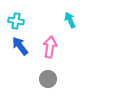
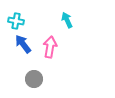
cyan arrow: moved 3 px left
blue arrow: moved 3 px right, 2 px up
gray circle: moved 14 px left
